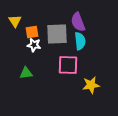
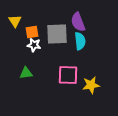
pink square: moved 10 px down
